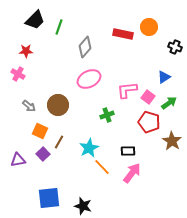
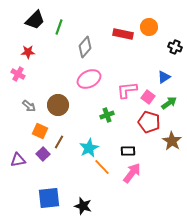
red star: moved 2 px right, 1 px down
